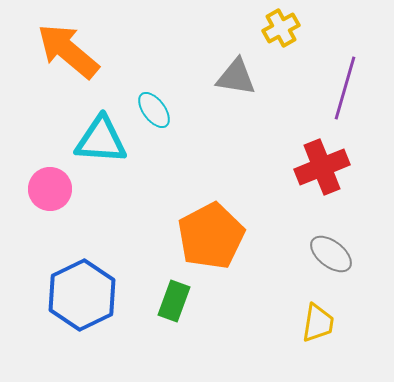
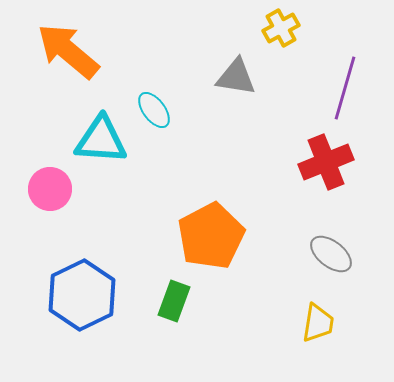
red cross: moved 4 px right, 5 px up
